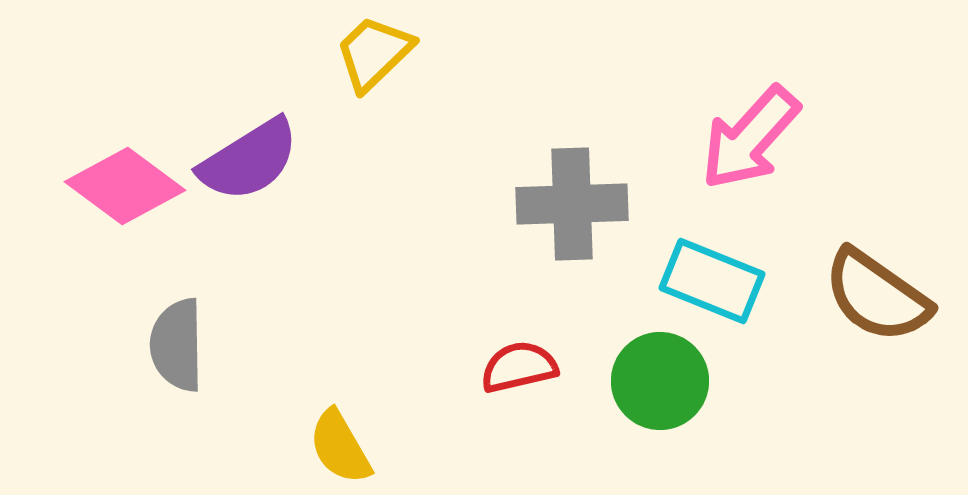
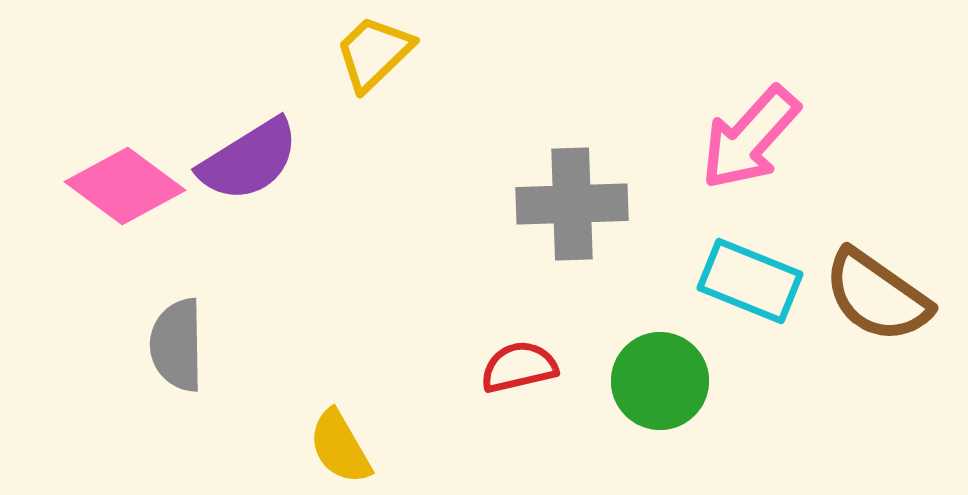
cyan rectangle: moved 38 px right
